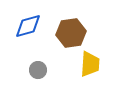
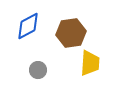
blue diamond: rotated 12 degrees counterclockwise
yellow trapezoid: moved 1 px up
